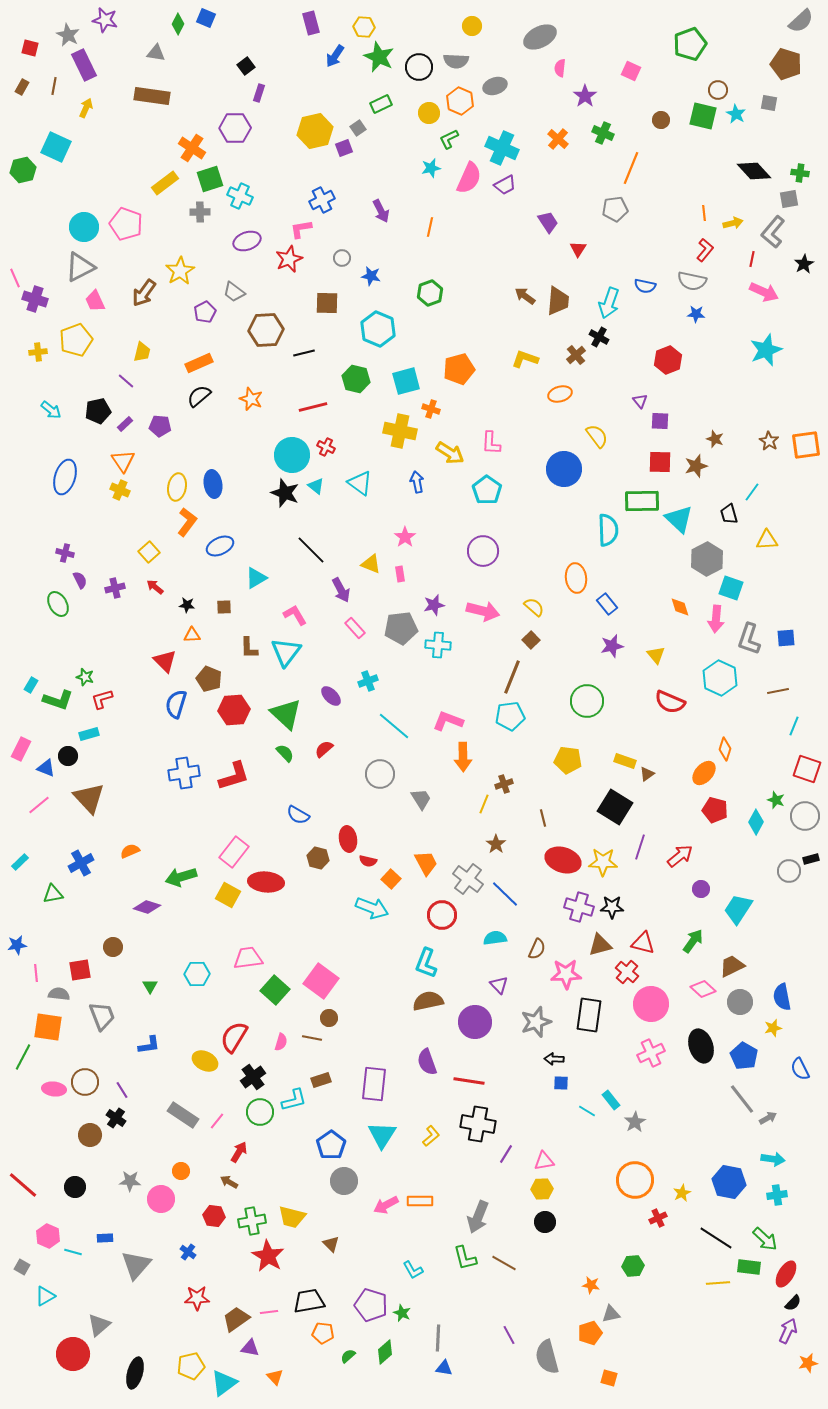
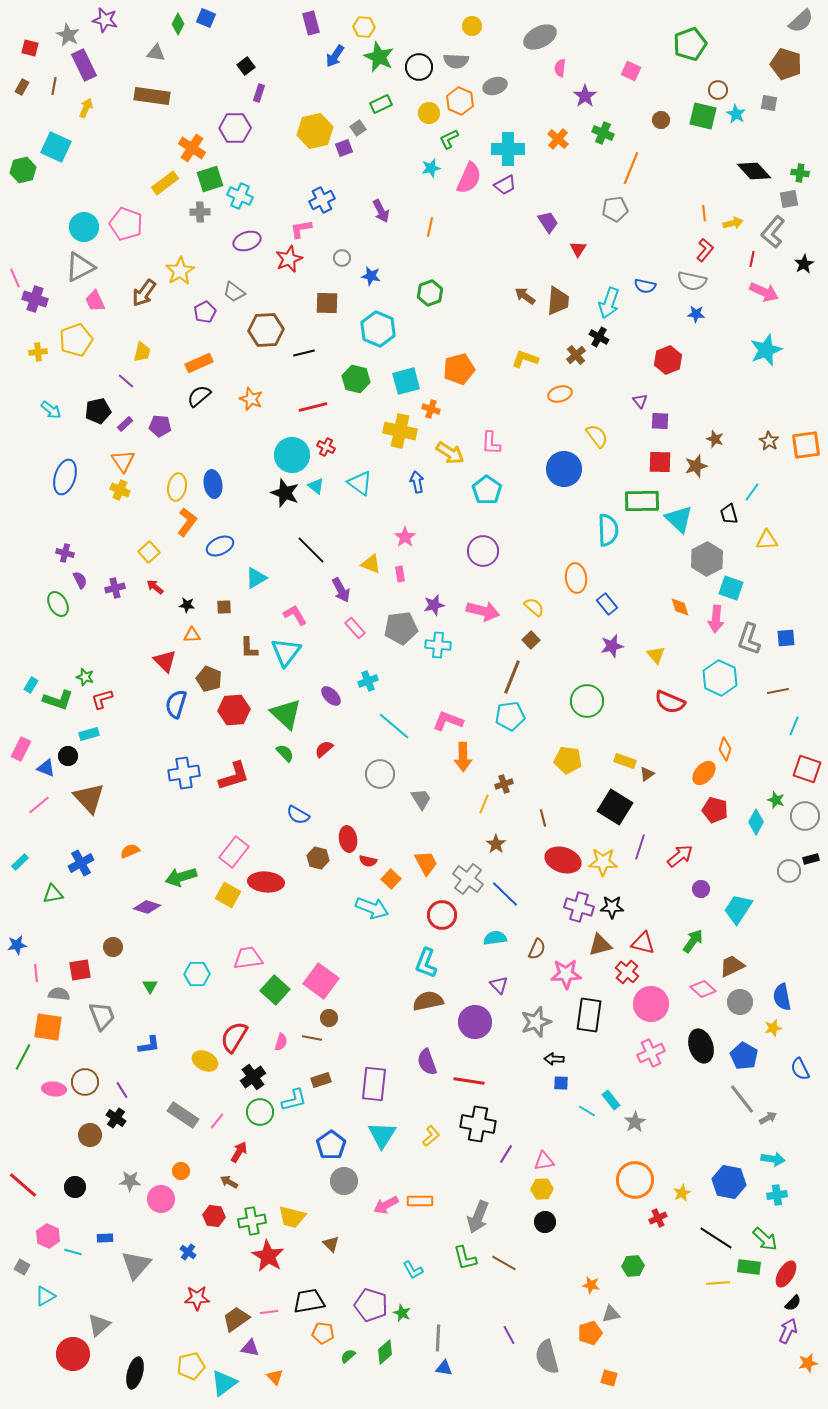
cyan cross at (502, 148): moved 6 px right, 1 px down; rotated 24 degrees counterclockwise
